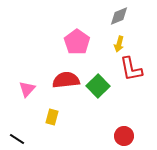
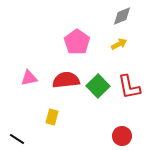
gray diamond: moved 3 px right
yellow arrow: rotated 133 degrees counterclockwise
red L-shape: moved 2 px left, 18 px down
pink triangle: moved 2 px right, 11 px up; rotated 36 degrees clockwise
red circle: moved 2 px left
